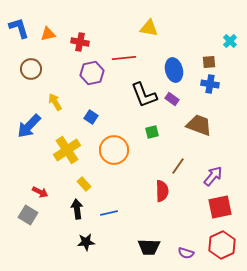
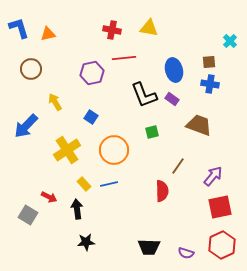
red cross: moved 32 px right, 12 px up
blue arrow: moved 3 px left
red arrow: moved 9 px right, 5 px down
blue line: moved 29 px up
